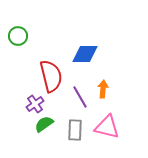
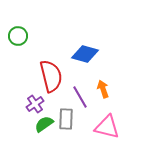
blue diamond: rotated 16 degrees clockwise
orange arrow: rotated 24 degrees counterclockwise
gray rectangle: moved 9 px left, 11 px up
